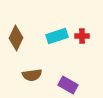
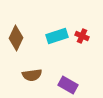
red cross: rotated 24 degrees clockwise
